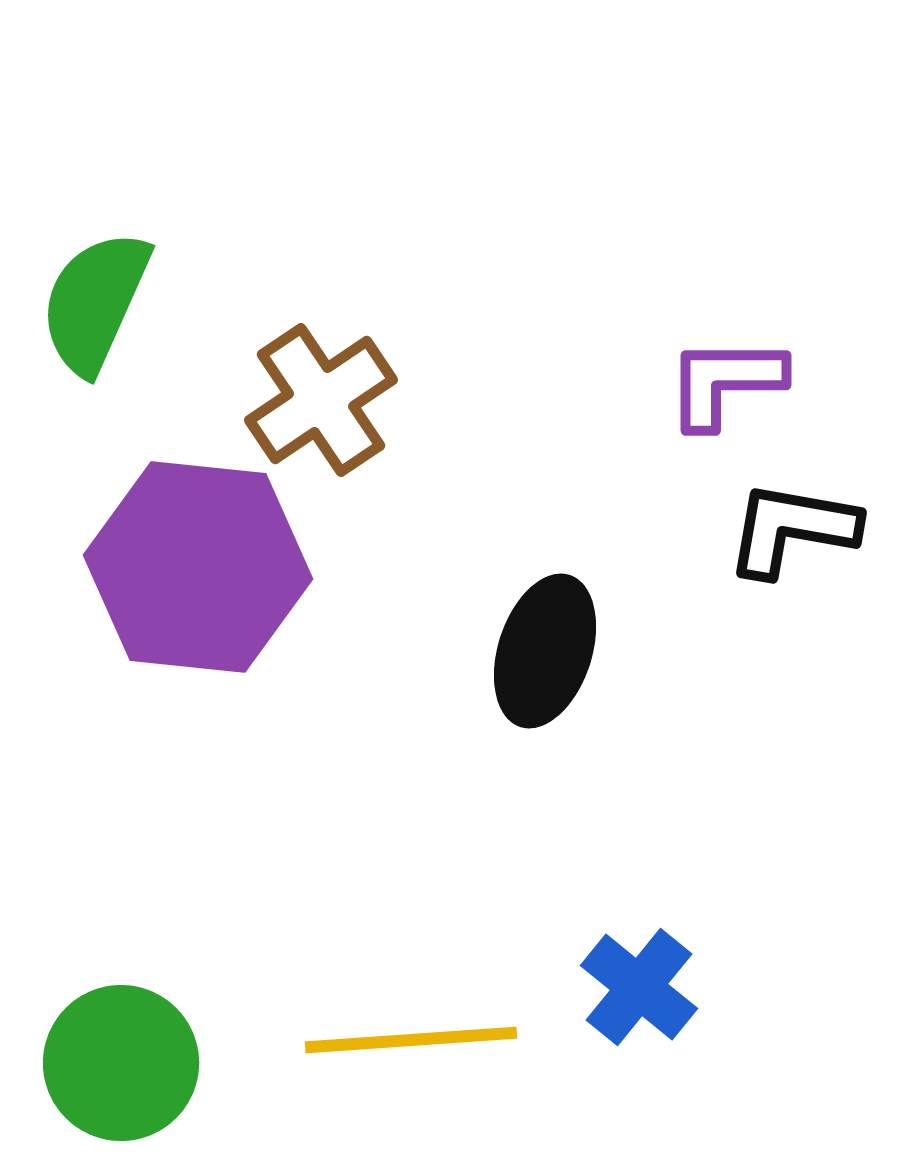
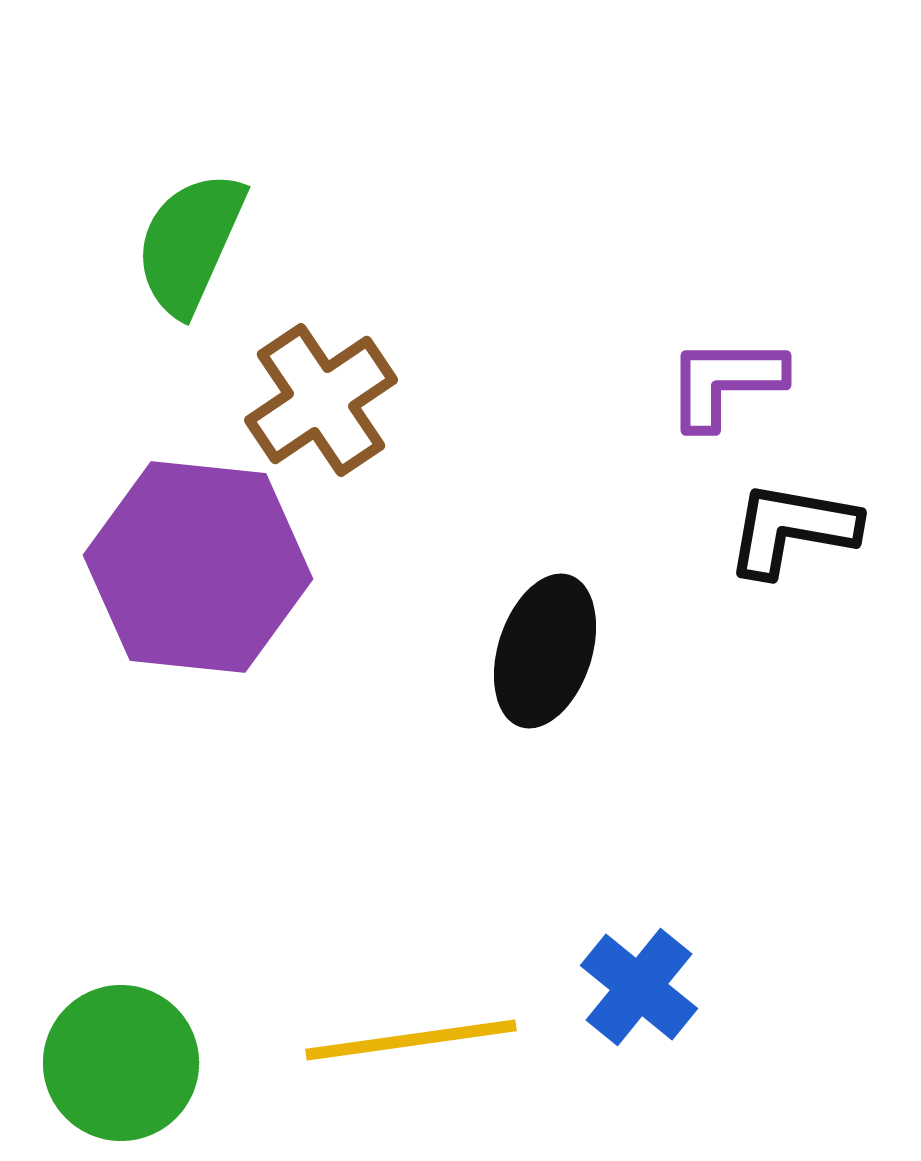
green semicircle: moved 95 px right, 59 px up
yellow line: rotated 4 degrees counterclockwise
